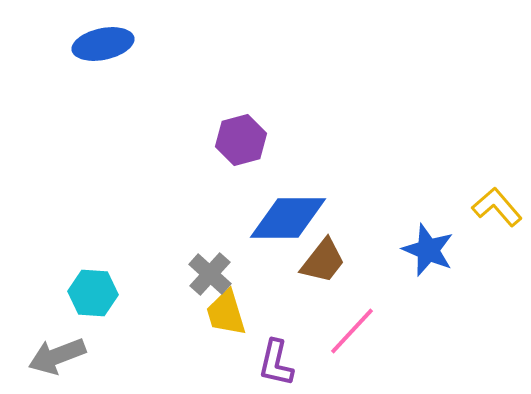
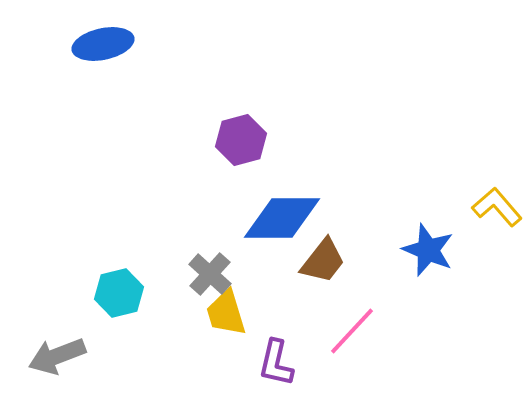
blue diamond: moved 6 px left
cyan hexagon: moved 26 px right; rotated 18 degrees counterclockwise
